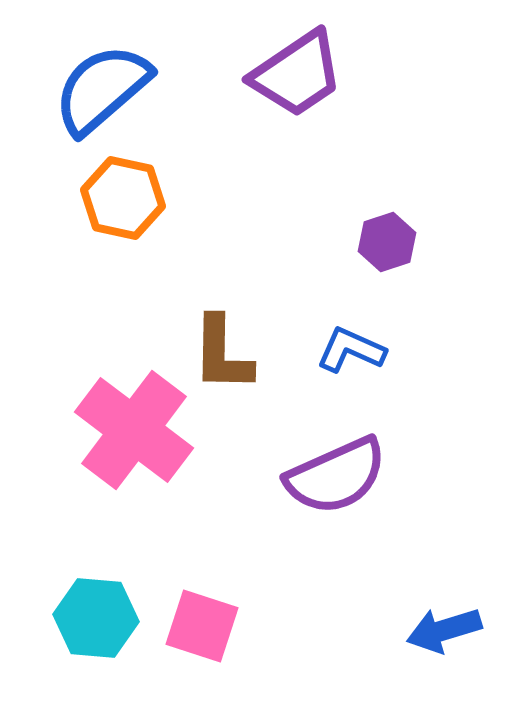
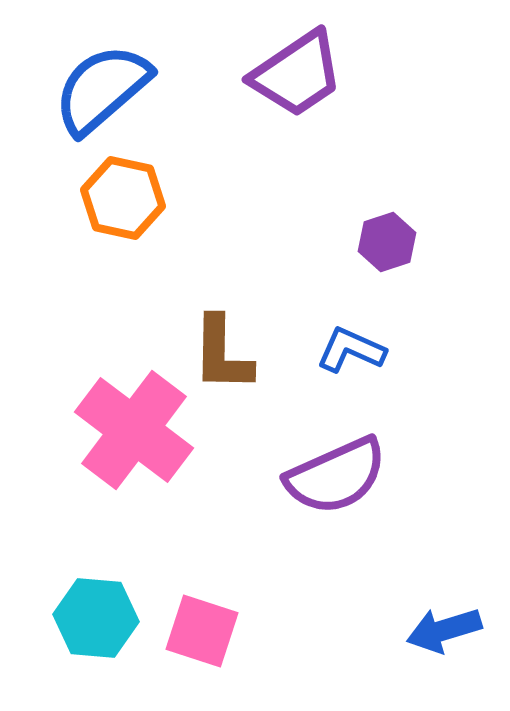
pink square: moved 5 px down
